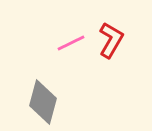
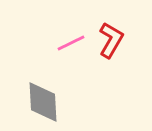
gray diamond: rotated 18 degrees counterclockwise
